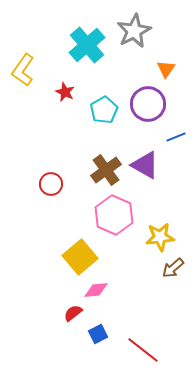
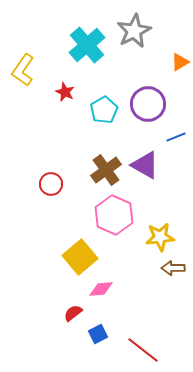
orange triangle: moved 14 px right, 7 px up; rotated 24 degrees clockwise
brown arrow: rotated 40 degrees clockwise
pink diamond: moved 5 px right, 1 px up
